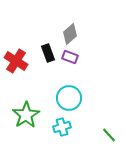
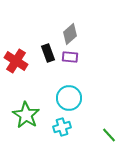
purple rectangle: rotated 14 degrees counterclockwise
green star: rotated 8 degrees counterclockwise
